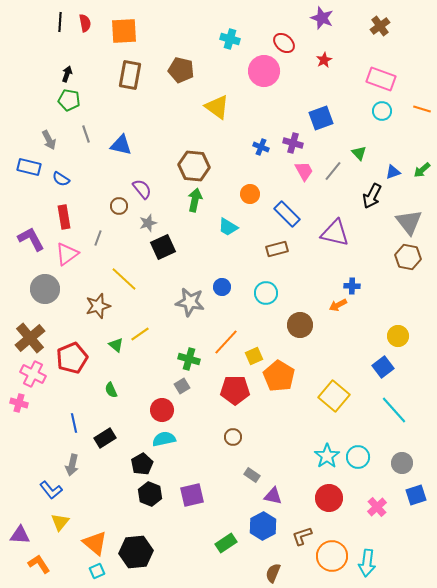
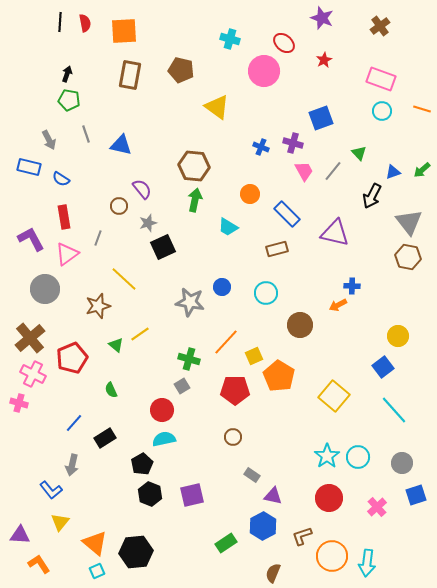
blue line at (74, 423): rotated 54 degrees clockwise
